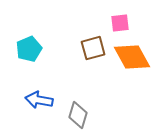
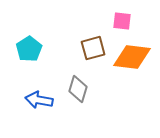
pink square: moved 2 px right, 2 px up; rotated 12 degrees clockwise
cyan pentagon: rotated 10 degrees counterclockwise
orange diamond: rotated 54 degrees counterclockwise
gray diamond: moved 26 px up
